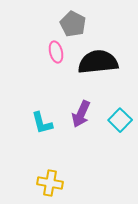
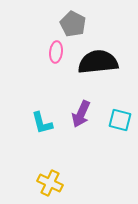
pink ellipse: rotated 20 degrees clockwise
cyan square: rotated 30 degrees counterclockwise
yellow cross: rotated 15 degrees clockwise
